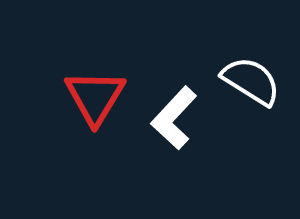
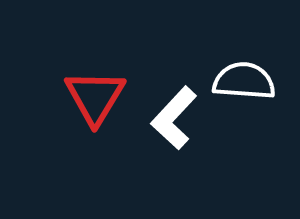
white semicircle: moved 7 px left; rotated 28 degrees counterclockwise
